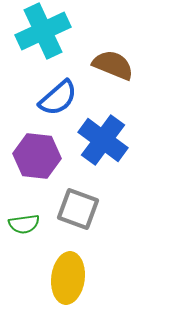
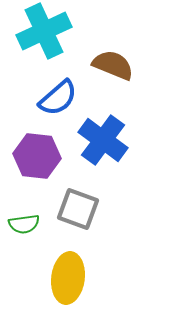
cyan cross: moved 1 px right
